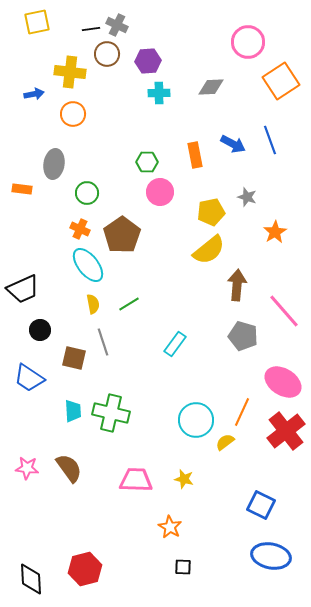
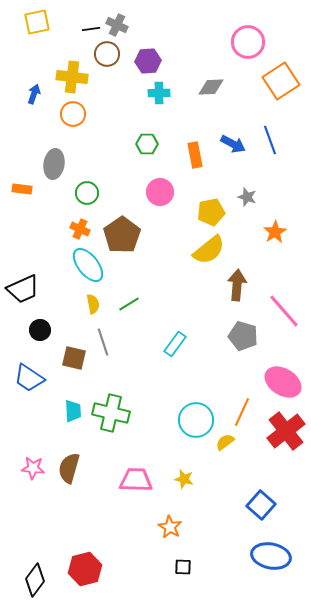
yellow cross at (70, 72): moved 2 px right, 5 px down
blue arrow at (34, 94): rotated 60 degrees counterclockwise
green hexagon at (147, 162): moved 18 px up
pink star at (27, 468): moved 6 px right
brown semicircle at (69, 468): rotated 128 degrees counterclockwise
blue square at (261, 505): rotated 16 degrees clockwise
black diamond at (31, 579): moved 4 px right, 1 px down; rotated 40 degrees clockwise
